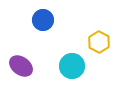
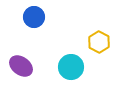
blue circle: moved 9 px left, 3 px up
cyan circle: moved 1 px left, 1 px down
